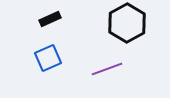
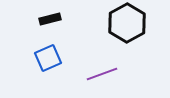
black rectangle: rotated 10 degrees clockwise
purple line: moved 5 px left, 5 px down
